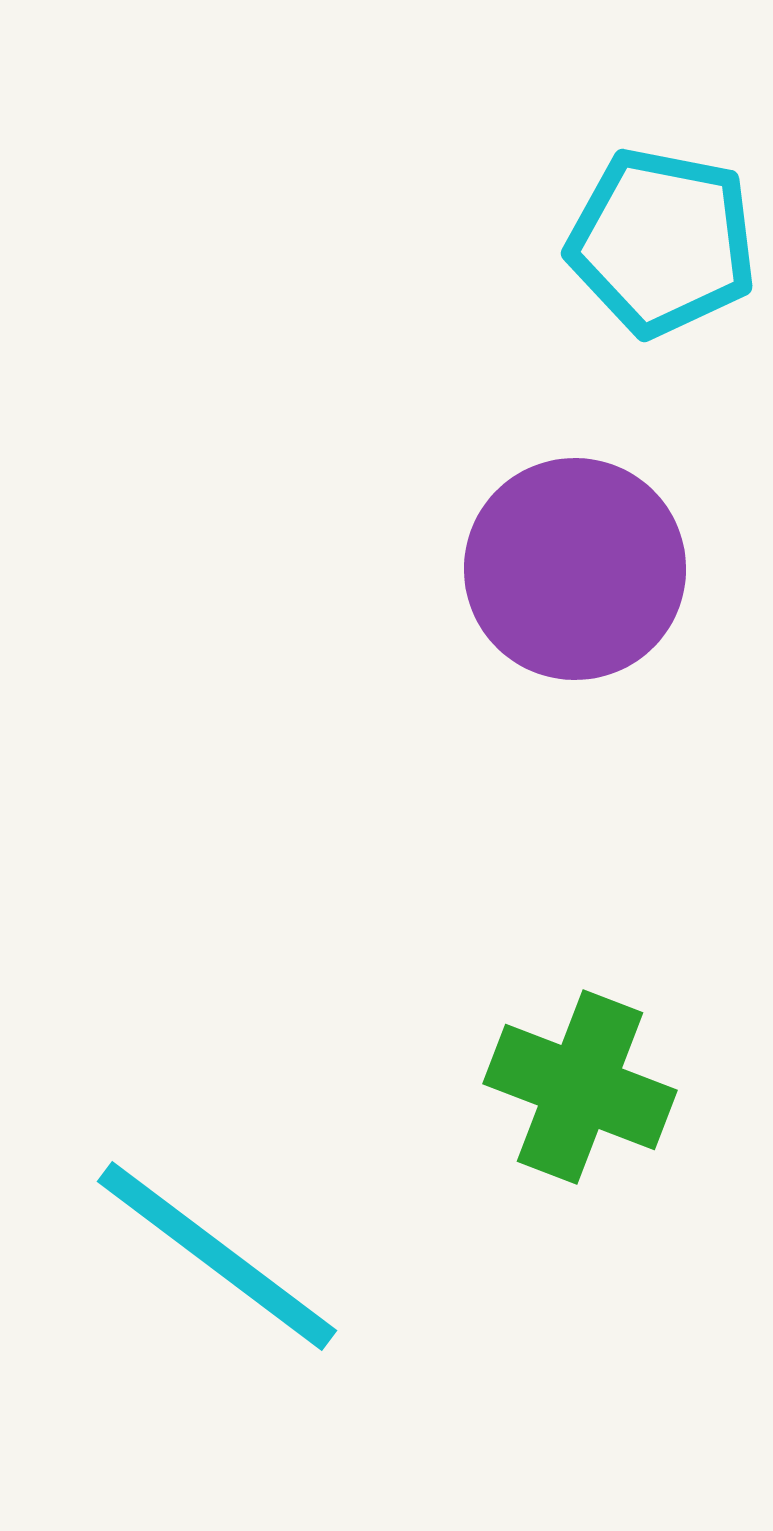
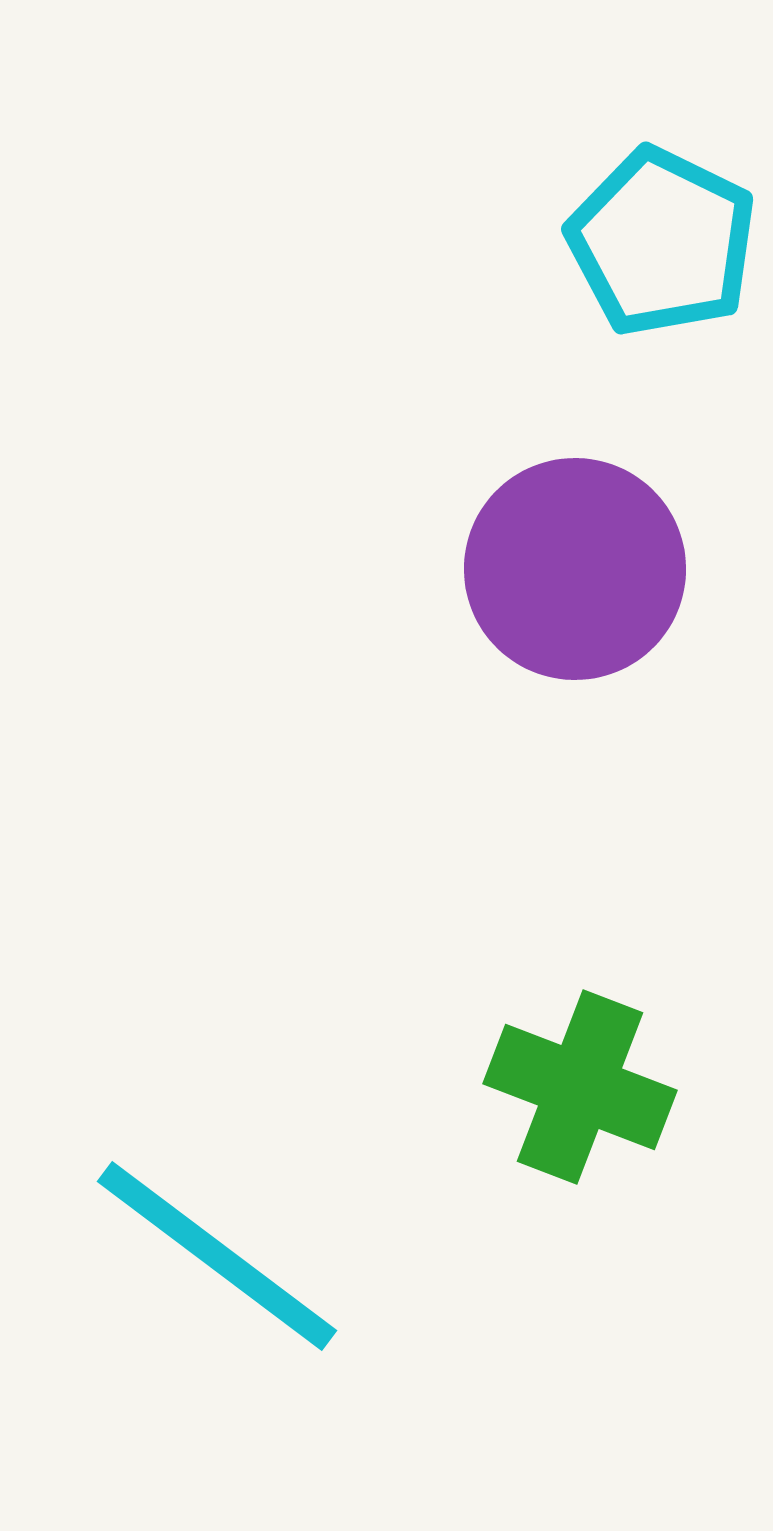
cyan pentagon: rotated 15 degrees clockwise
